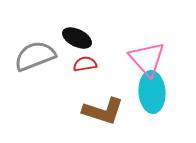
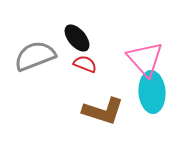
black ellipse: rotated 24 degrees clockwise
pink triangle: moved 2 px left
red semicircle: rotated 30 degrees clockwise
